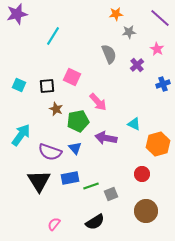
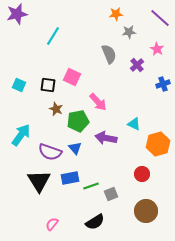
black square: moved 1 px right, 1 px up; rotated 14 degrees clockwise
pink semicircle: moved 2 px left
